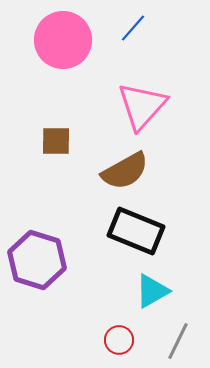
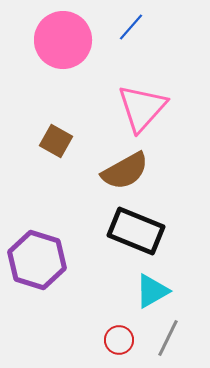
blue line: moved 2 px left, 1 px up
pink triangle: moved 2 px down
brown square: rotated 28 degrees clockwise
gray line: moved 10 px left, 3 px up
